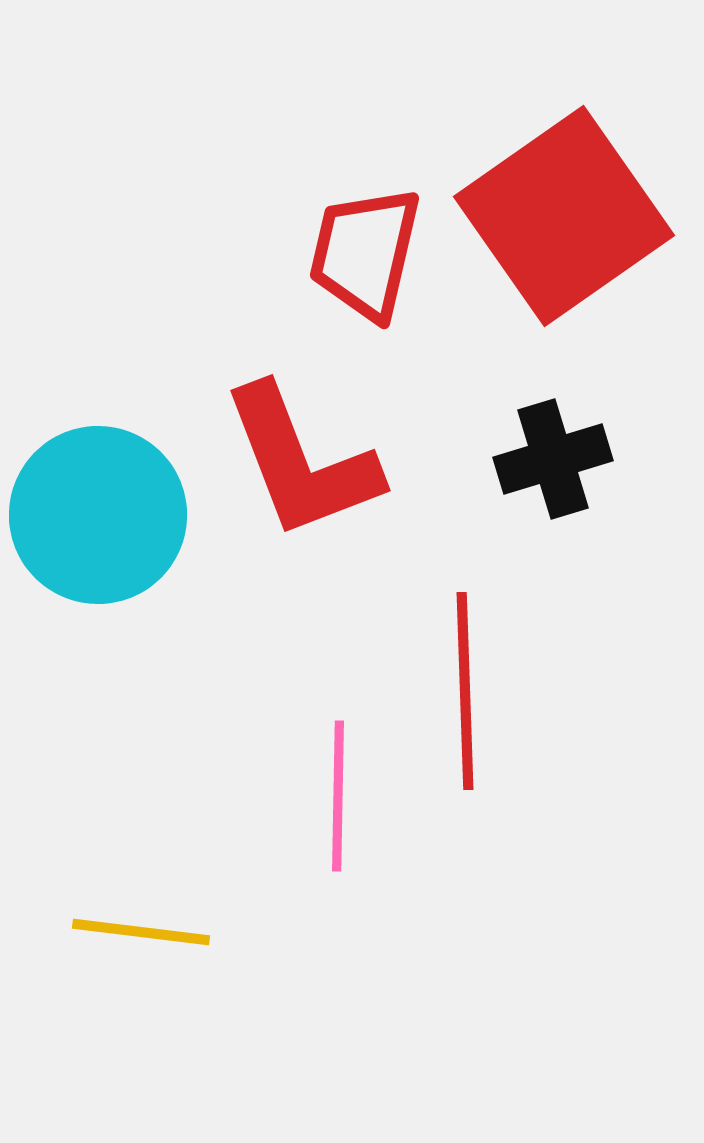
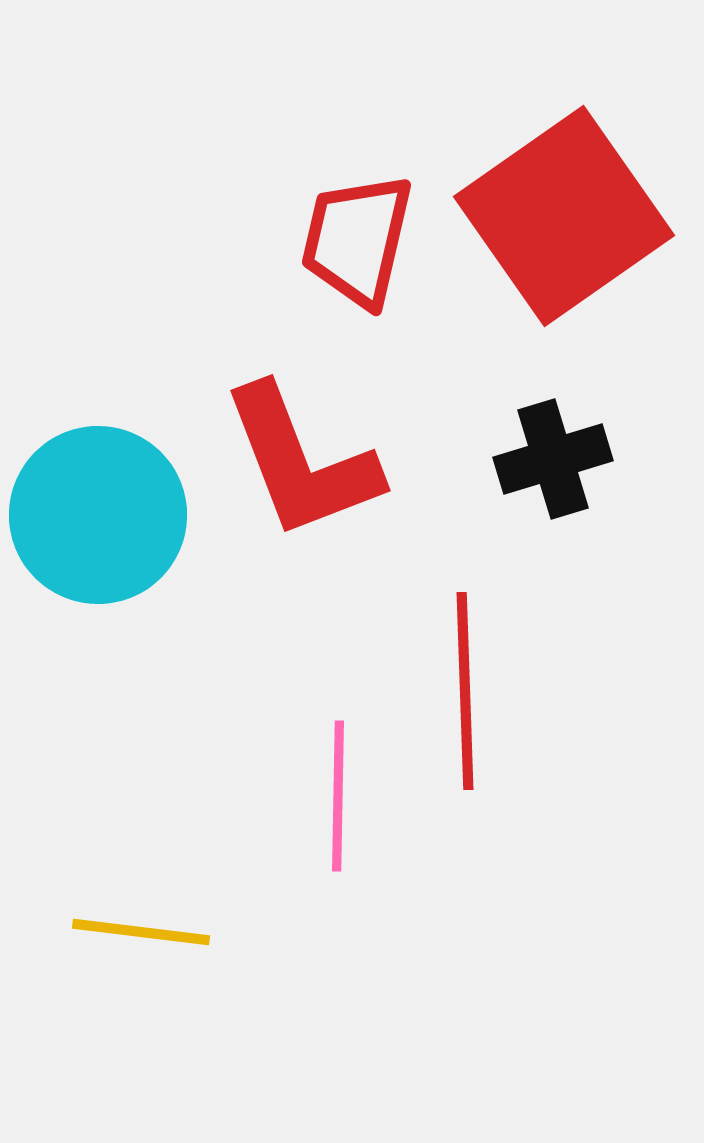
red trapezoid: moved 8 px left, 13 px up
